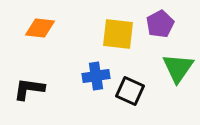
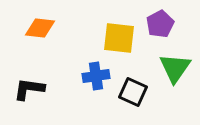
yellow square: moved 1 px right, 4 px down
green triangle: moved 3 px left
black square: moved 3 px right, 1 px down
